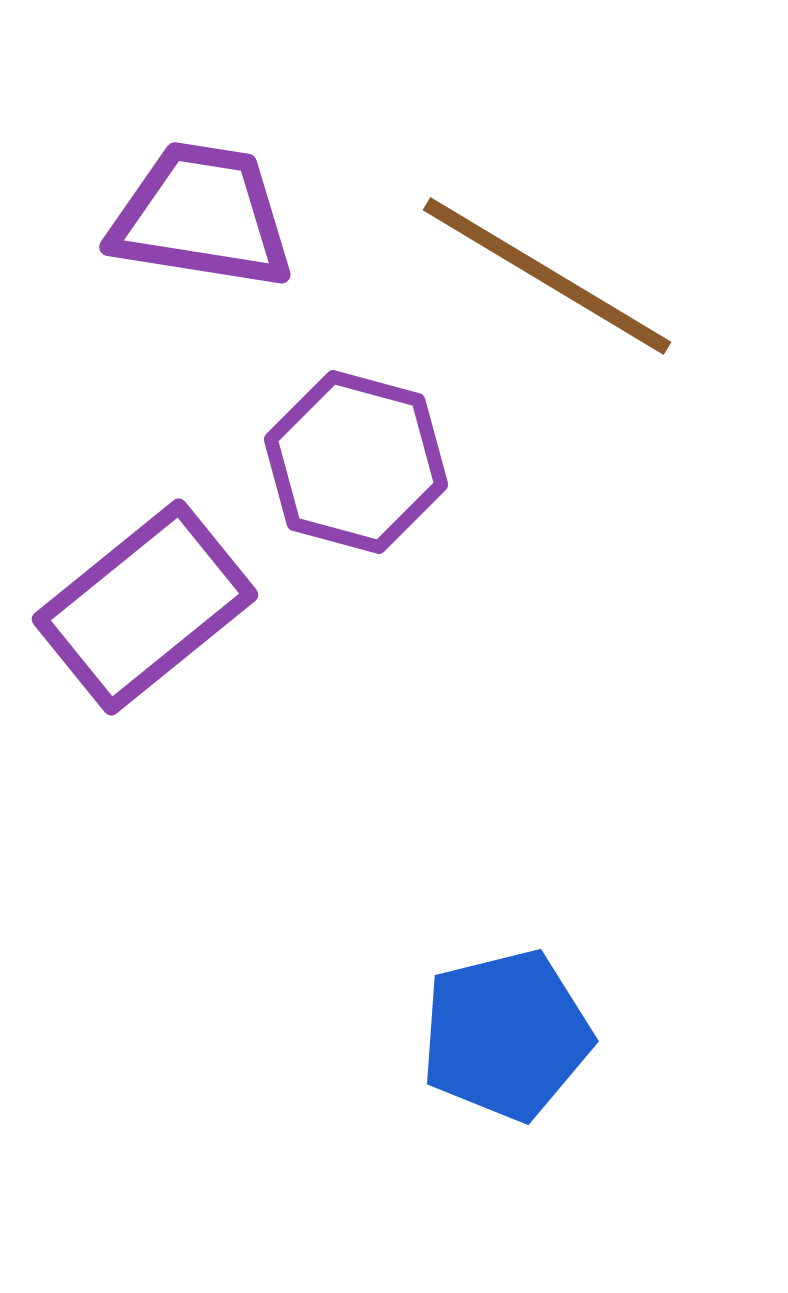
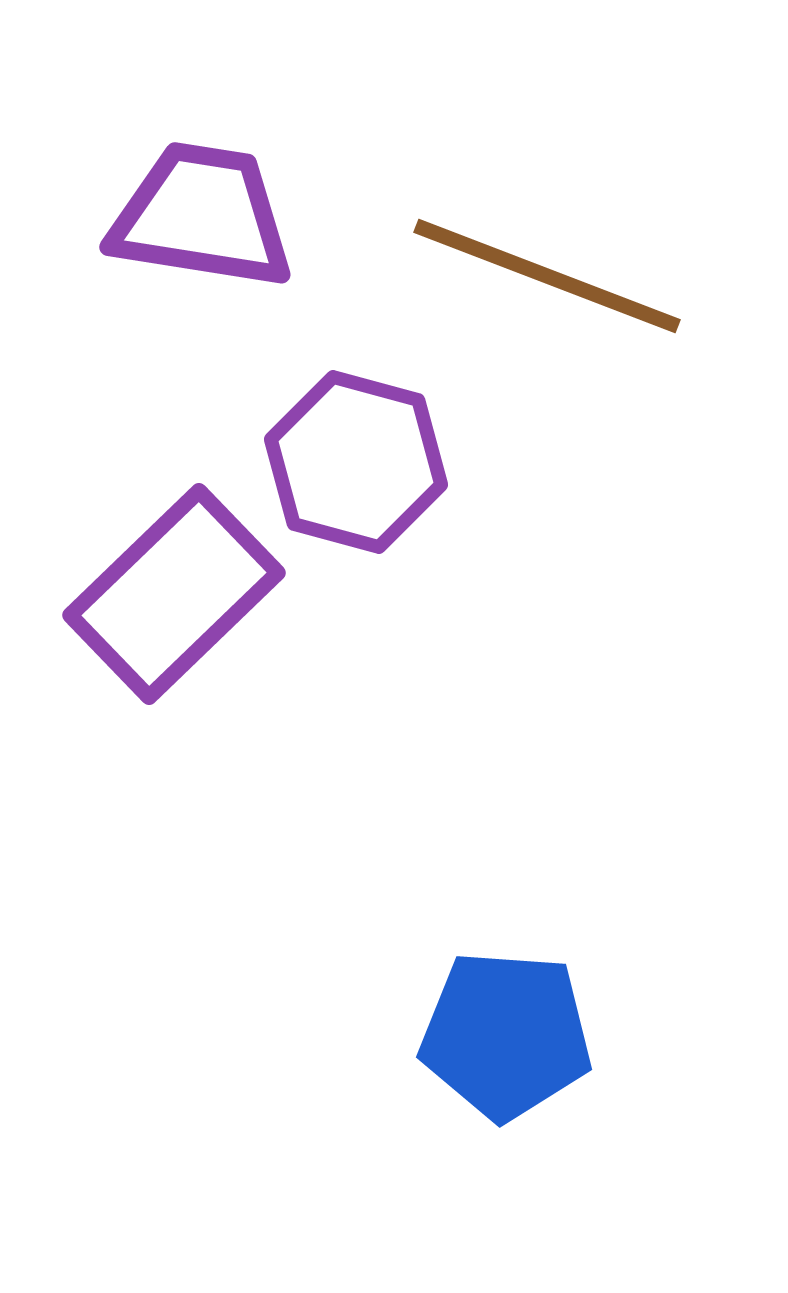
brown line: rotated 10 degrees counterclockwise
purple rectangle: moved 29 px right, 13 px up; rotated 5 degrees counterclockwise
blue pentagon: rotated 18 degrees clockwise
